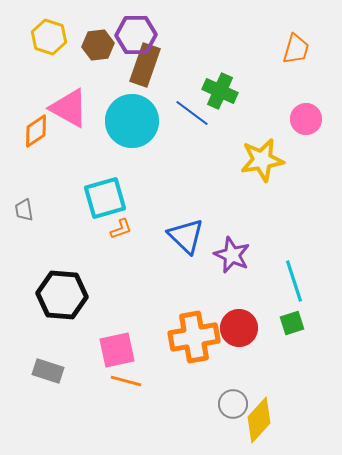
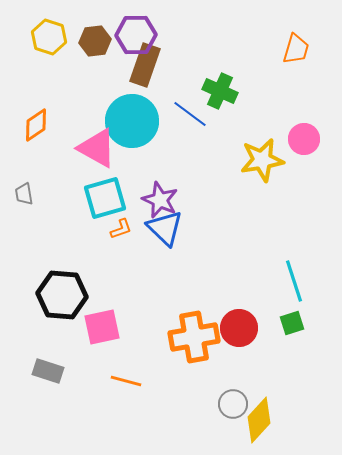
brown hexagon: moved 3 px left, 4 px up
pink triangle: moved 28 px right, 40 px down
blue line: moved 2 px left, 1 px down
pink circle: moved 2 px left, 20 px down
orange diamond: moved 6 px up
gray trapezoid: moved 16 px up
blue triangle: moved 21 px left, 8 px up
purple star: moved 72 px left, 55 px up
pink square: moved 15 px left, 23 px up
